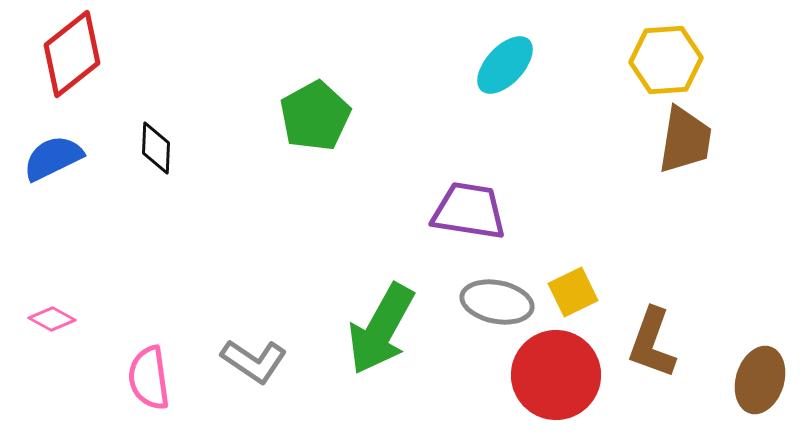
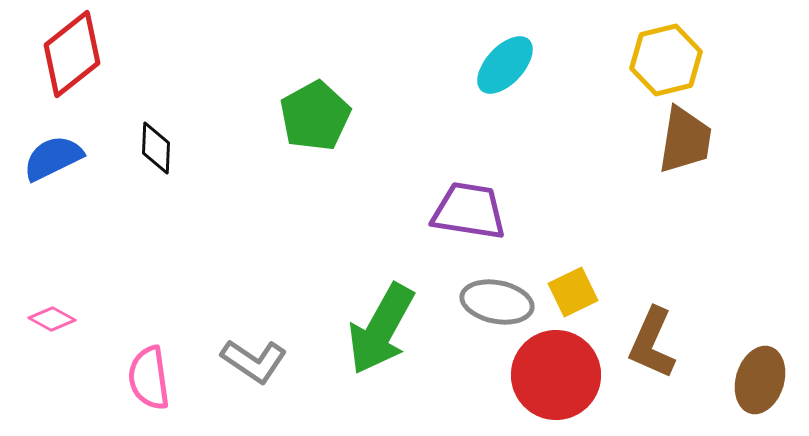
yellow hexagon: rotated 10 degrees counterclockwise
brown L-shape: rotated 4 degrees clockwise
